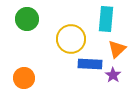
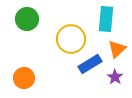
blue rectangle: rotated 35 degrees counterclockwise
purple star: moved 2 px right, 2 px down
